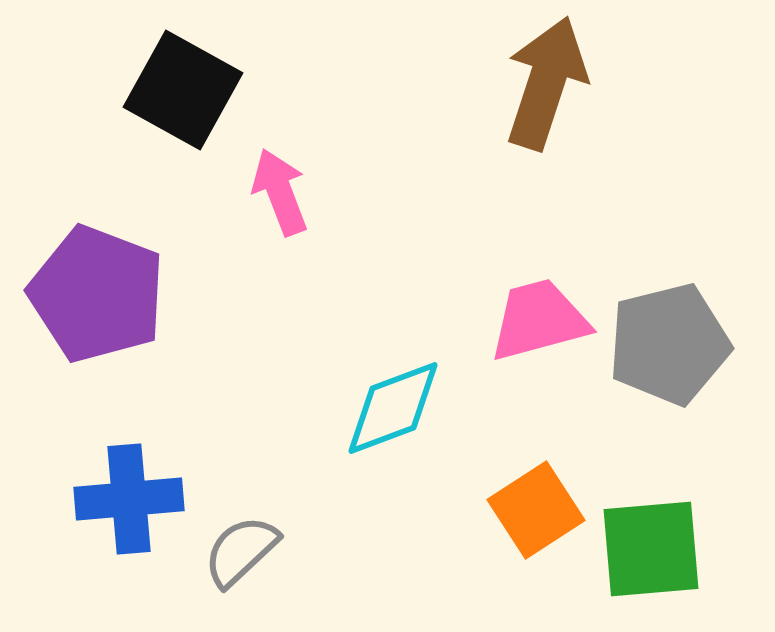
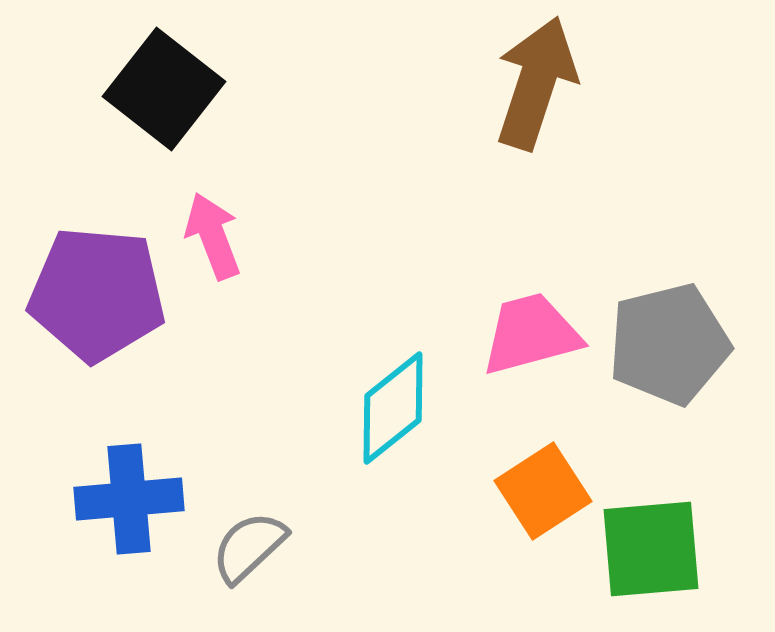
brown arrow: moved 10 px left
black square: moved 19 px left, 1 px up; rotated 9 degrees clockwise
pink arrow: moved 67 px left, 44 px down
purple pentagon: rotated 16 degrees counterclockwise
pink trapezoid: moved 8 px left, 14 px down
cyan diamond: rotated 18 degrees counterclockwise
orange square: moved 7 px right, 19 px up
gray semicircle: moved 8 px right, 4 px up
